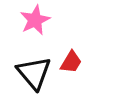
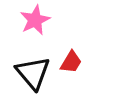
black triangle: moved 1 px left
